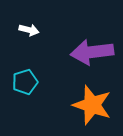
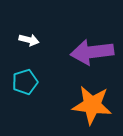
white arrow: moved 10 px down
orange star: rotated 12 degrees counterclockwise
